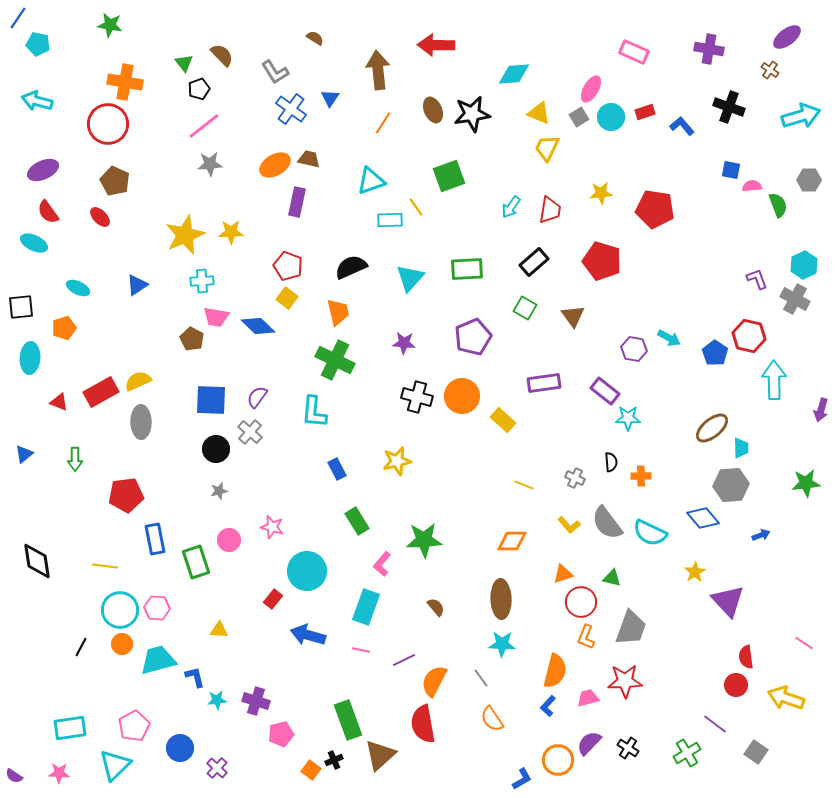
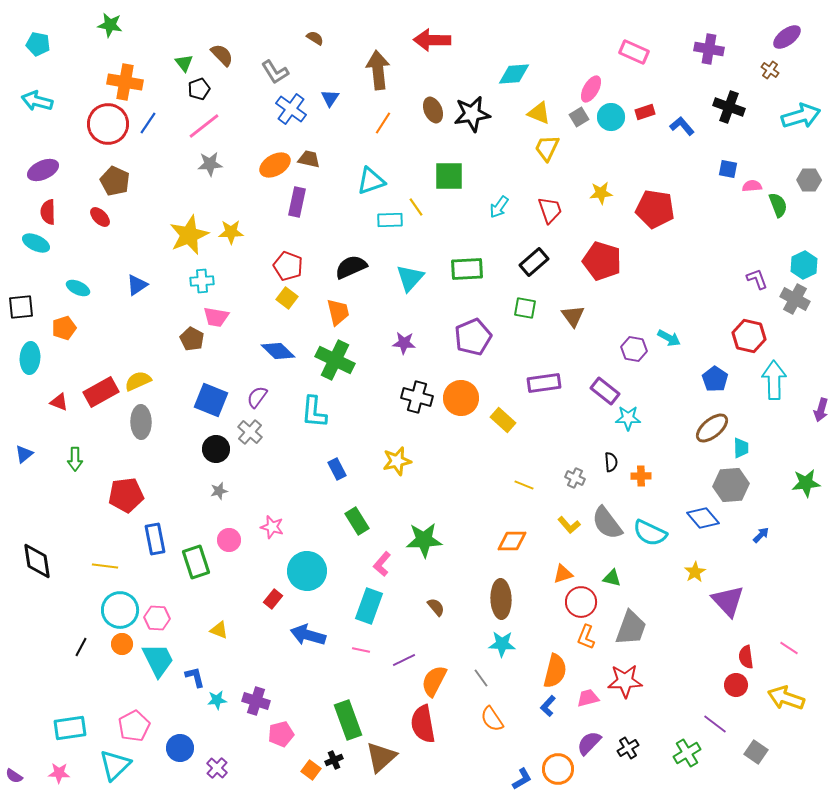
blue line at (18, 18): moved 130 px right, 105 px down
red arrow at (436, 45): moved 4 px left, 5 px up
blue square at (731, 170): moved 3 px left, 1 px up
green square at (449, 176): rotated 20 degrees clockwise
cyan arrow at (511, 207): moved 12 px left
red trapezoid at (550, 210): rotated 28 degrees counterclockwise
red semicircle at (48, 212): rotated 35 degrees clockwise
yellow star at (185, 235): moved 4 px right
cyan ellipse at (34, 243): moved 2 px right
green square at (525, 308): rotated 20 degrees counterclockwise
blue diamond at (258, 326): moved 20 px right, 25 px down
blue pentagon at (715, 353): moved 26 px down
orange circle at (462, 396): moved 1 px left, 2 px down
blue square at (211, 400): rotated 20 degrees clockwise
blue arrow at (761, 535): rotated 24 degrees counterclockwise
cyan rectangle at (366, 607): moved 3 px right, 1 px up
pink hexagon at (157, 608): moved 10 px down
yellow triangle at (219, 630): rotated 18 degrees clockwise
pink line at (804, 643): moved 15 px left, 5 px down
cyan trapezoid at (158, 660): rotated 78 degrees clockwise
black cross at (628, 748): rotated 25 degrees clockwise
brown triangle at (380, 755): moved 1 px right, 2 px down
orange circle at (558, 760): moved 9 px down
